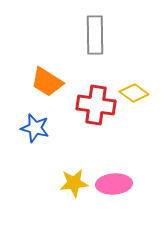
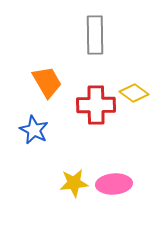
orange trapezoid: rotated 152 degrees counterclockwise
red cross: rotated 9 degrees counterclockwise
blue star: moved 1 px left, 2 px down; rotated 12 degrees clockwise
